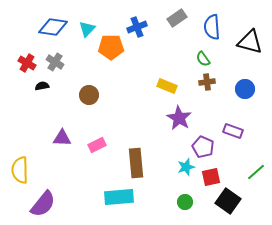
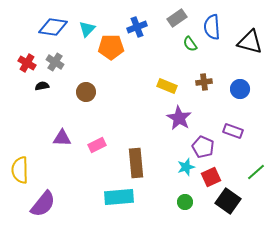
green semicircle: moved 13 px left, 15 px up
brown cross: moved 3 px left
blue circle: moved 5 px left
brown circle: moved 3 px left, 3 px up
red square: rotated 12 degrees counterclockwise
